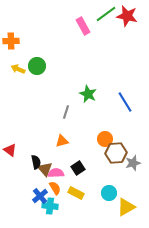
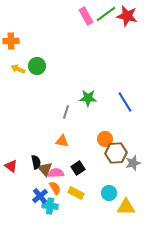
pink rectangle: moved 3 px right, 10 px up
green star: moved 4 px down; rotated 24 degrees counterclockwise
orange triangle: rotated 24 degrees clockwise
red triangle: moved 1 px right, 16 px down
yellow triangle: rotated 30 degrees clockwise
